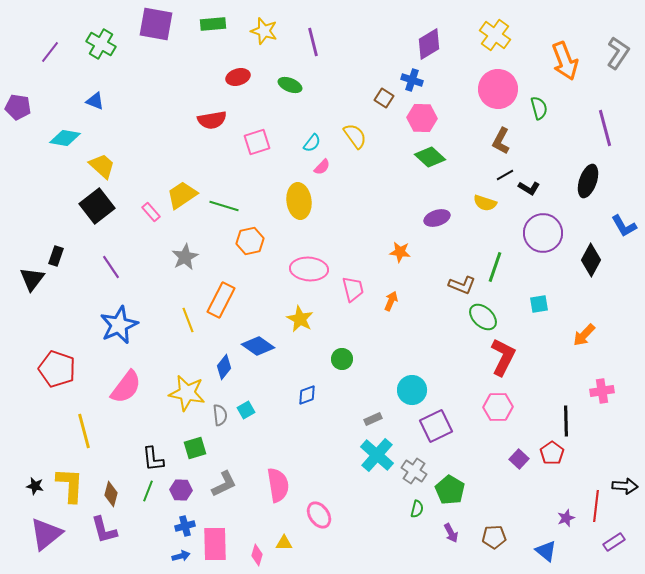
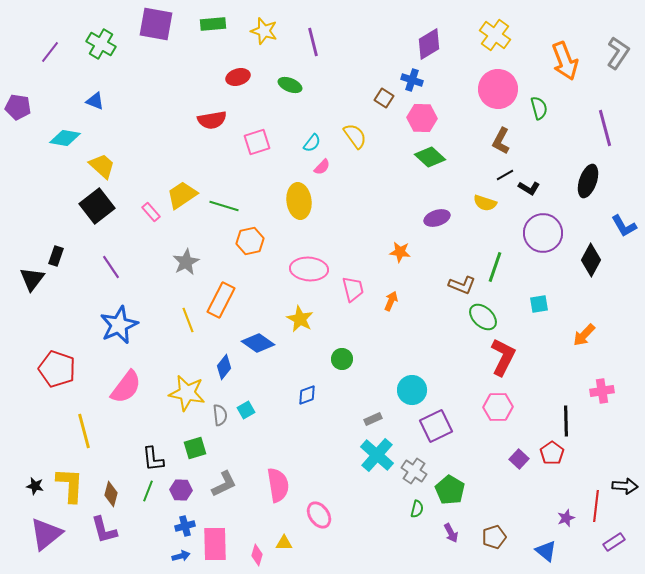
gray star at (185, 257): moved 1 px right, 5 px down
blue diamond at (258, 346): moved 3 px up
brown pentagon at (494, 537): rotated 15 degrees counterclockwise
